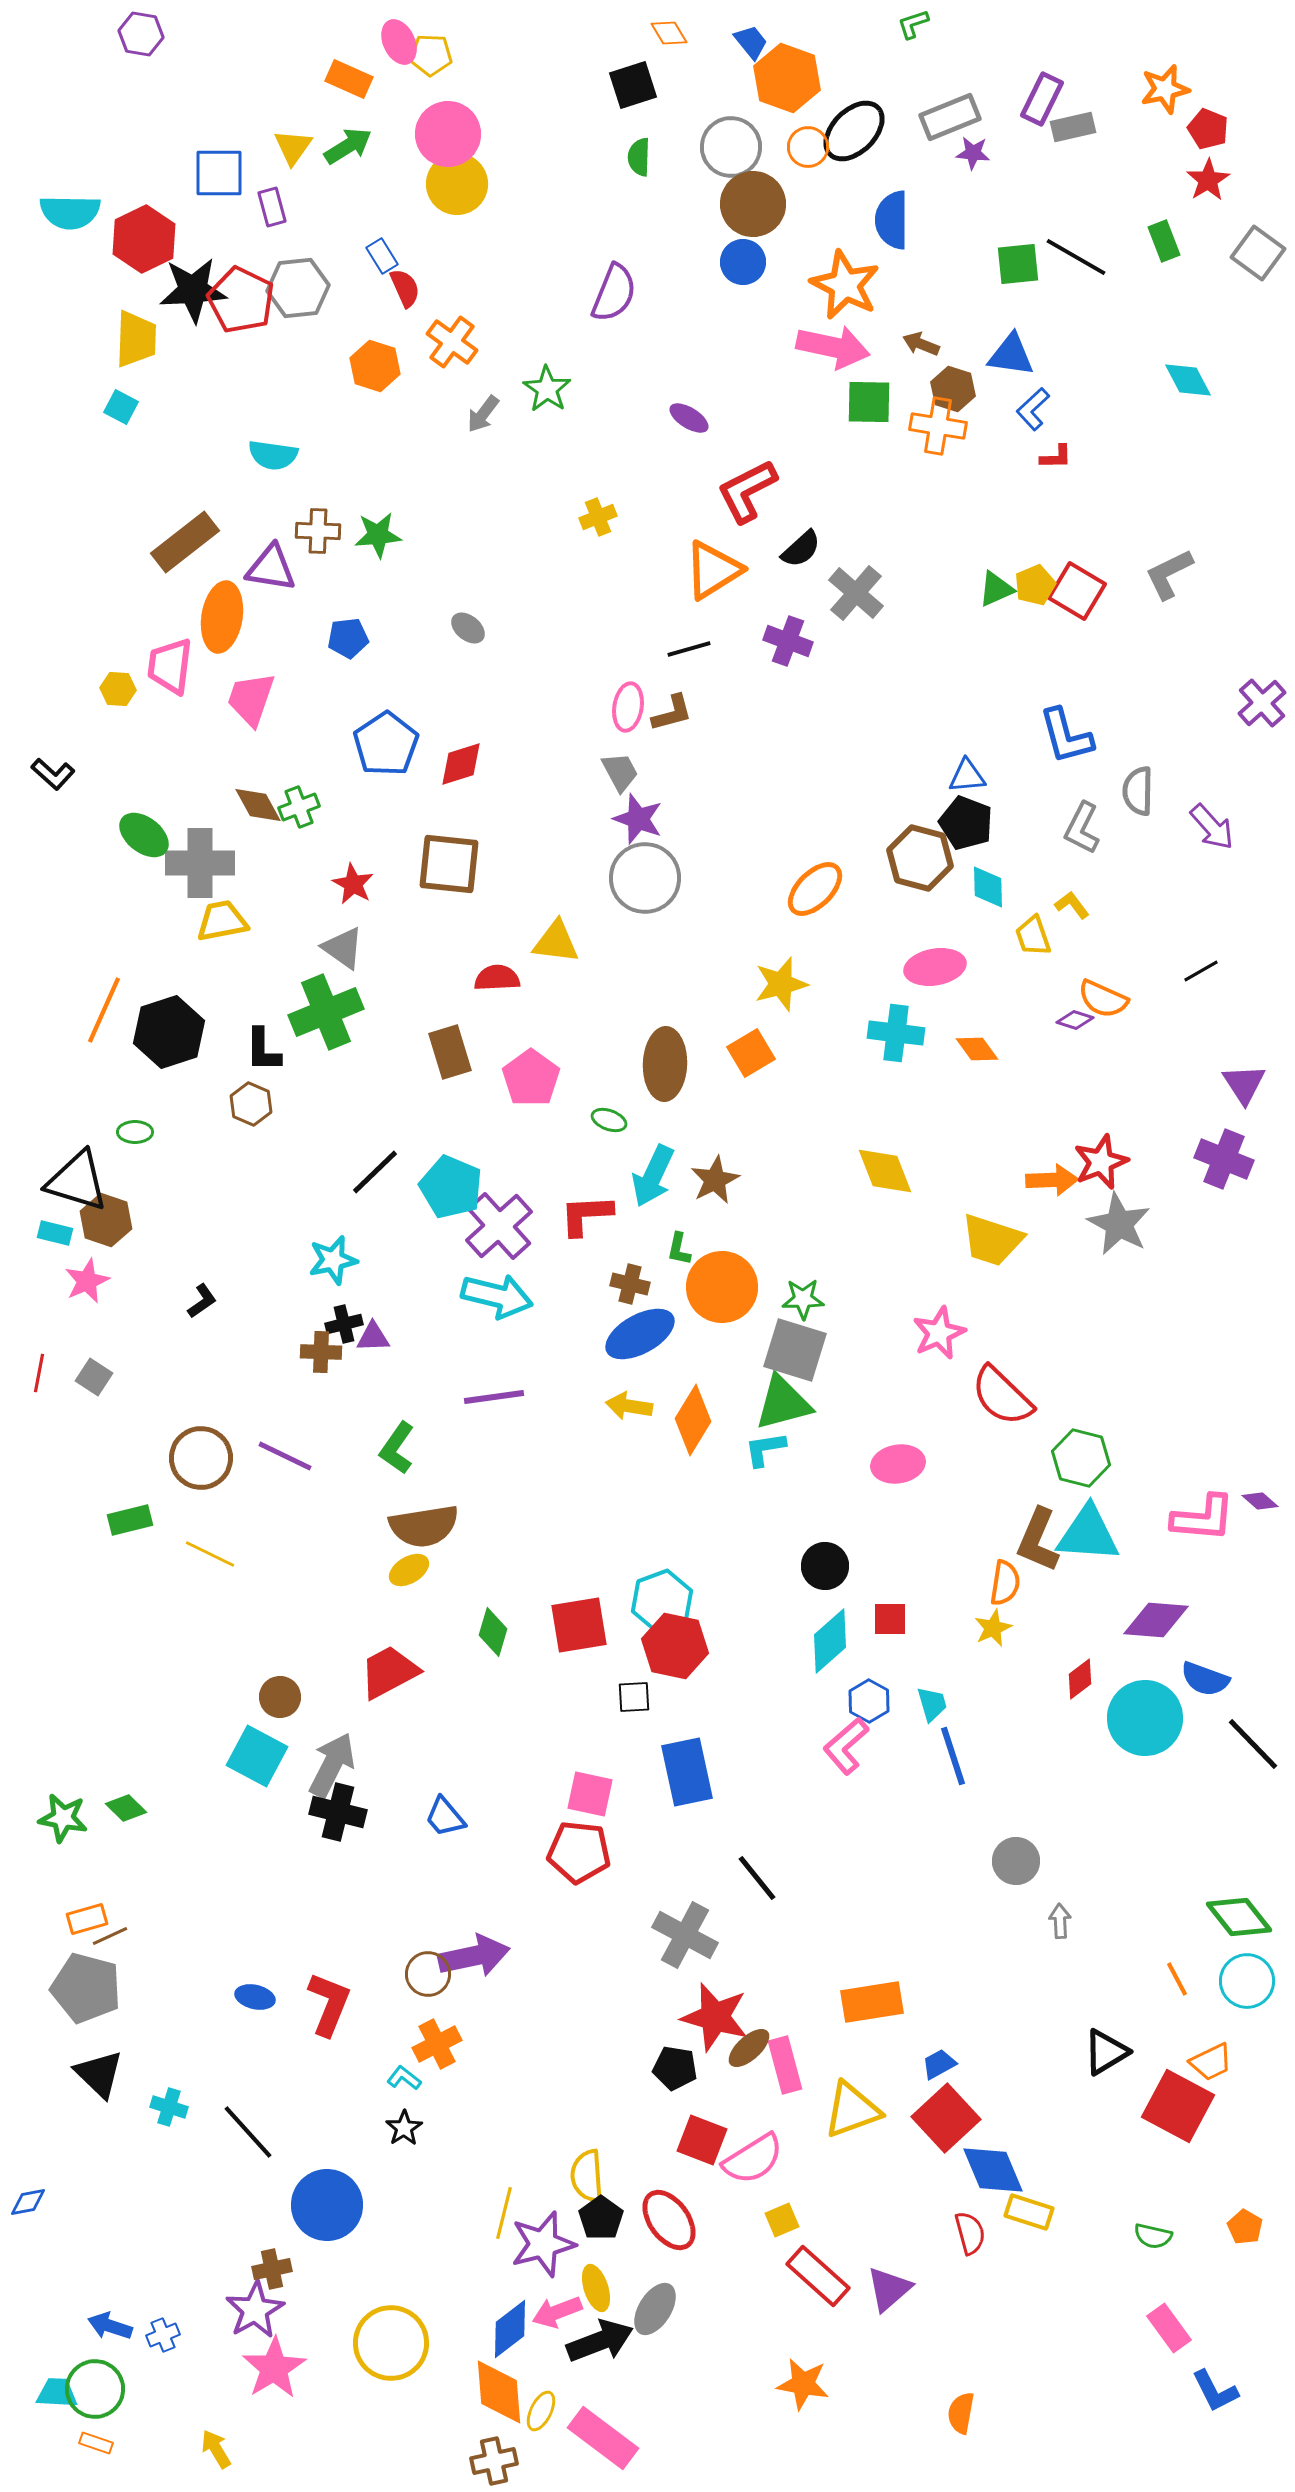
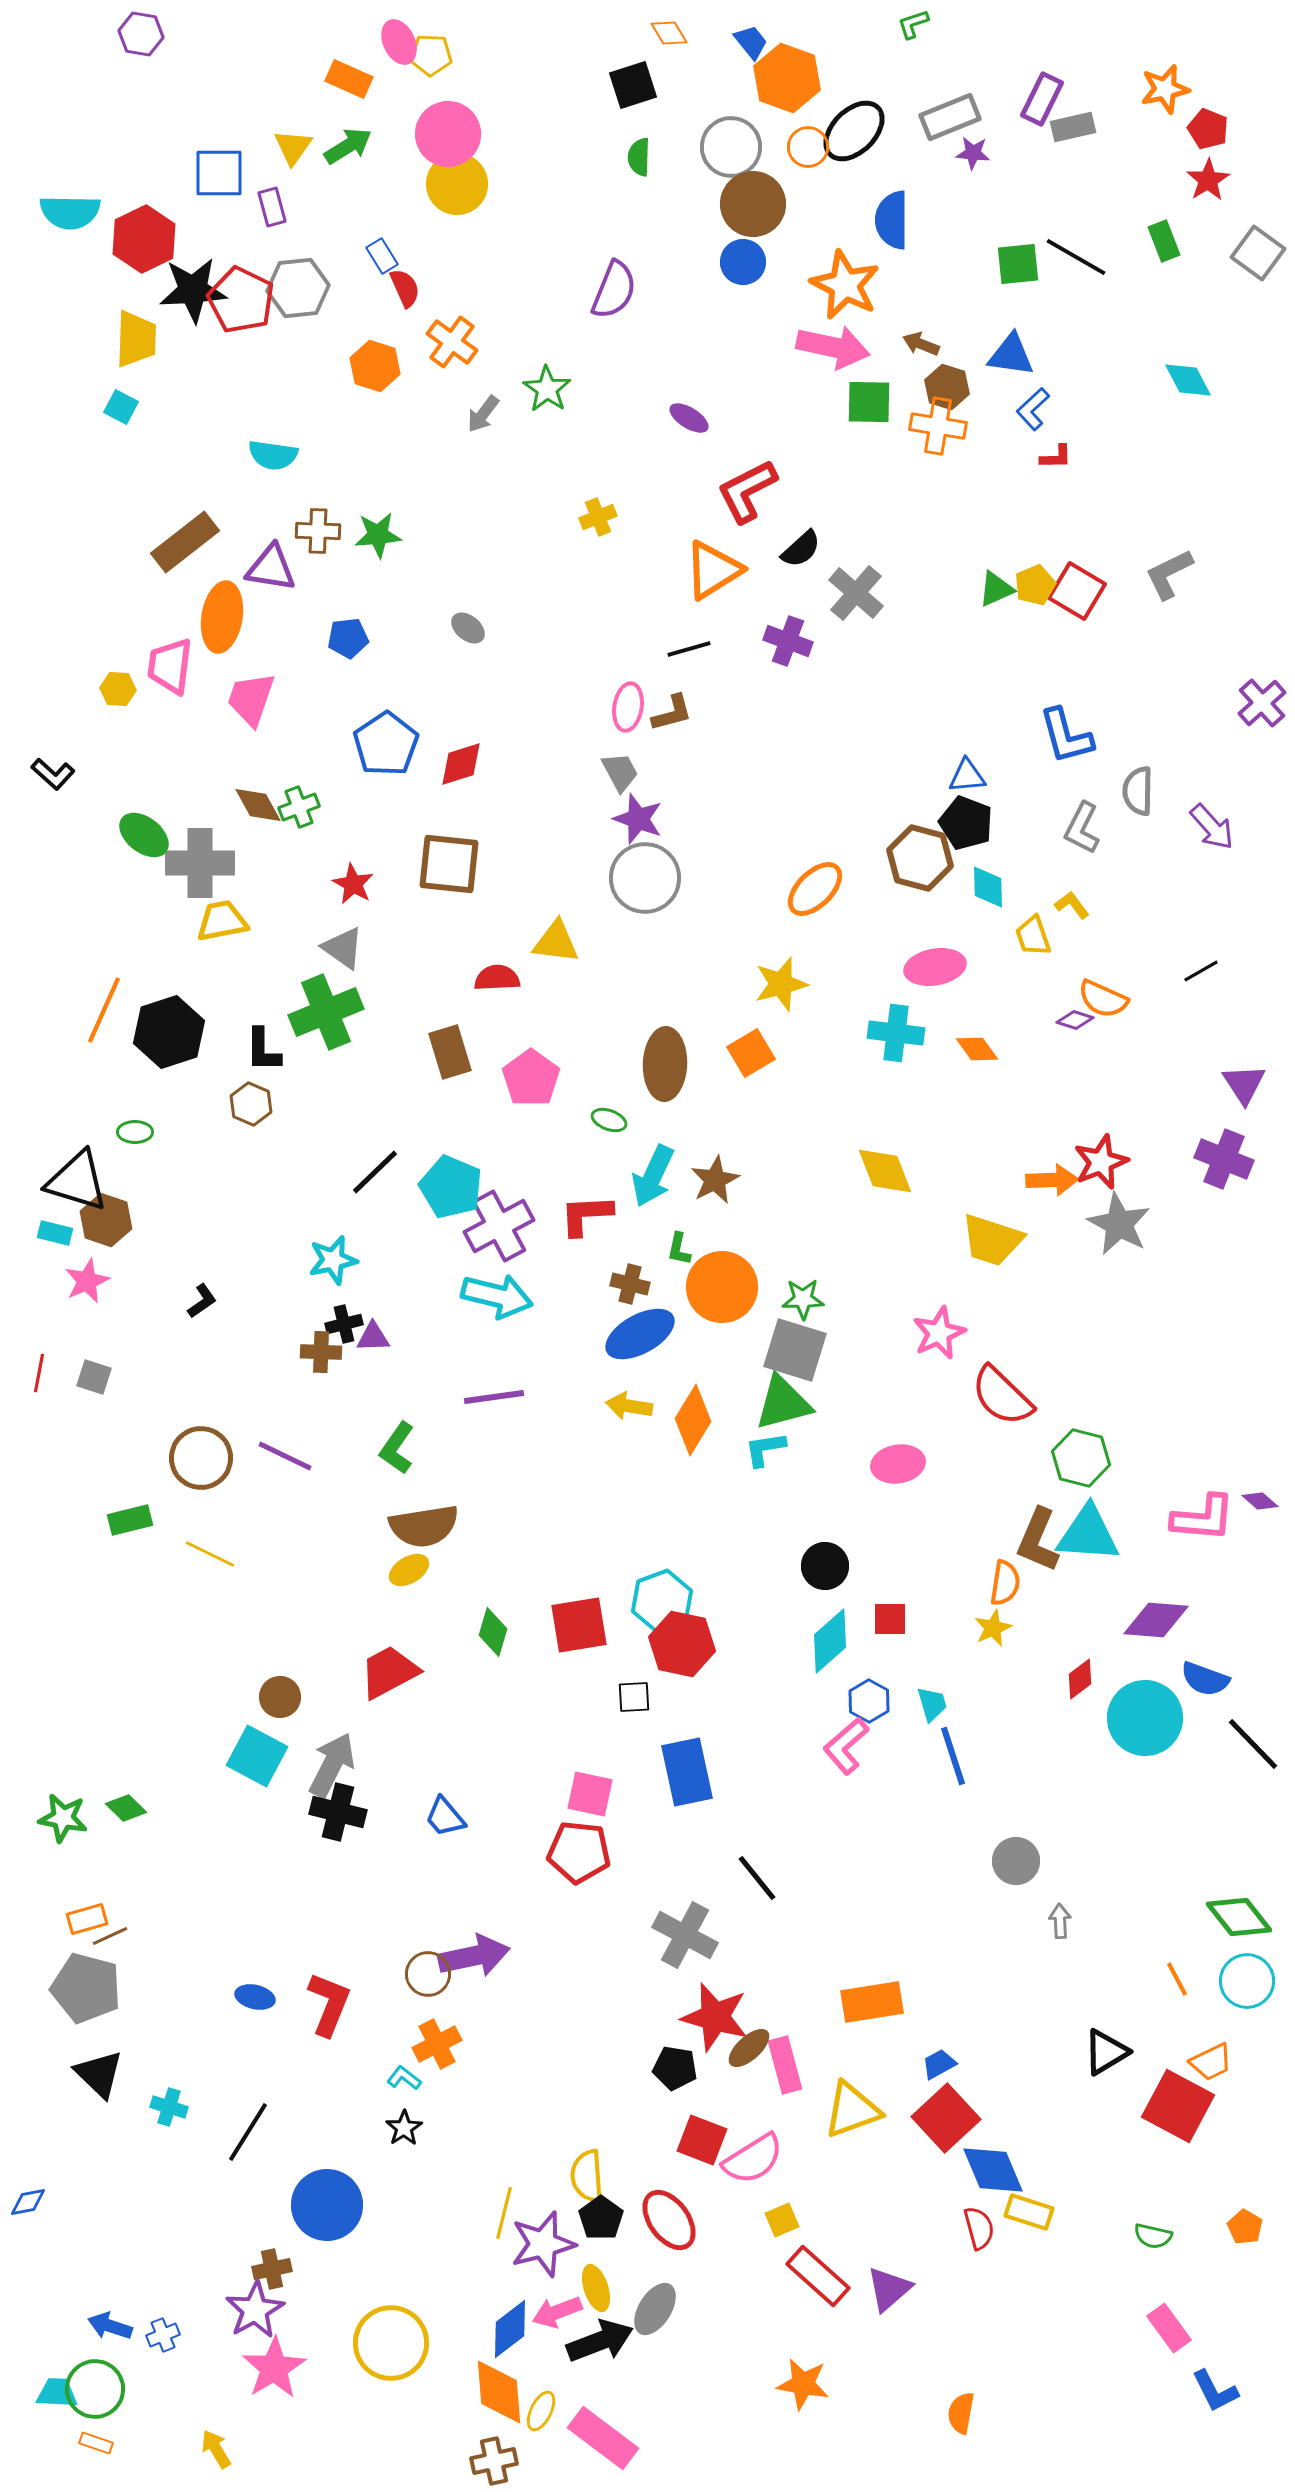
purple semicircle at (614, 293): moved 3 px up
brown hexagon at (953, 389): moved 6 px left, 2 px up
purple cross at (499, 1226): rotated 14 degrees clockwise
gray square at (94, 1377): rotated 15 degrees counterclockwise
red hexagon at (675, 1646): moved 7 px right, 2 px up
black line at (248, 2132): rotated 74 degrees clockwise
red semicircle at (970, 2233): moved 9 px right, 5 px up
